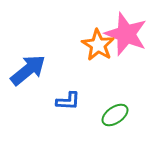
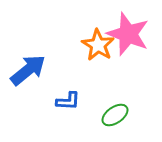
pink star: moved 2 px right
